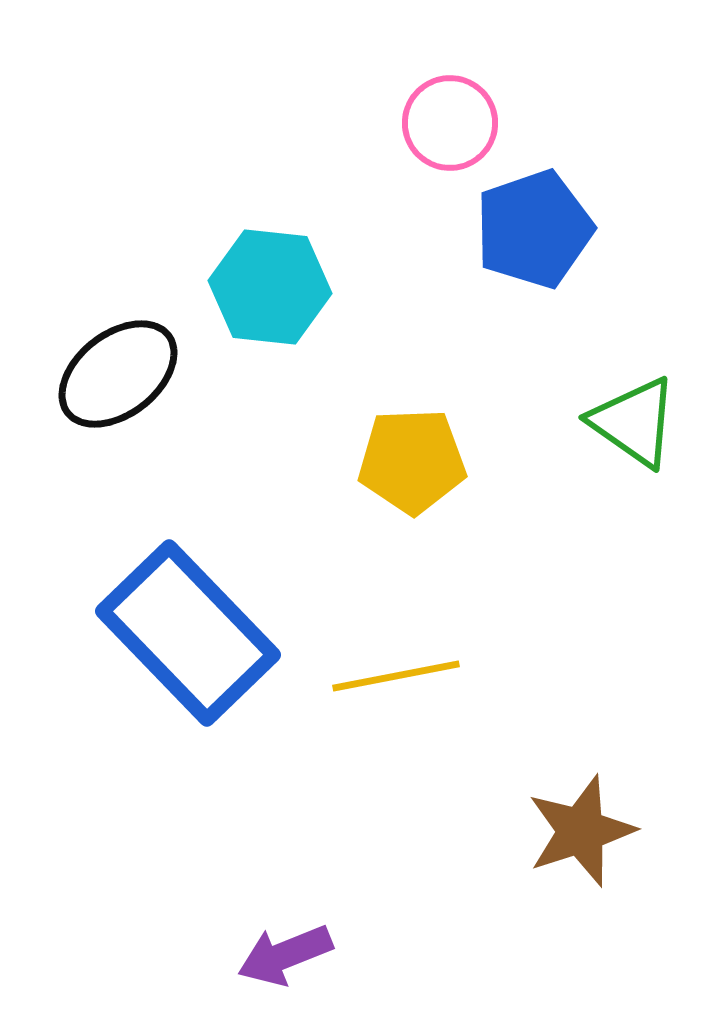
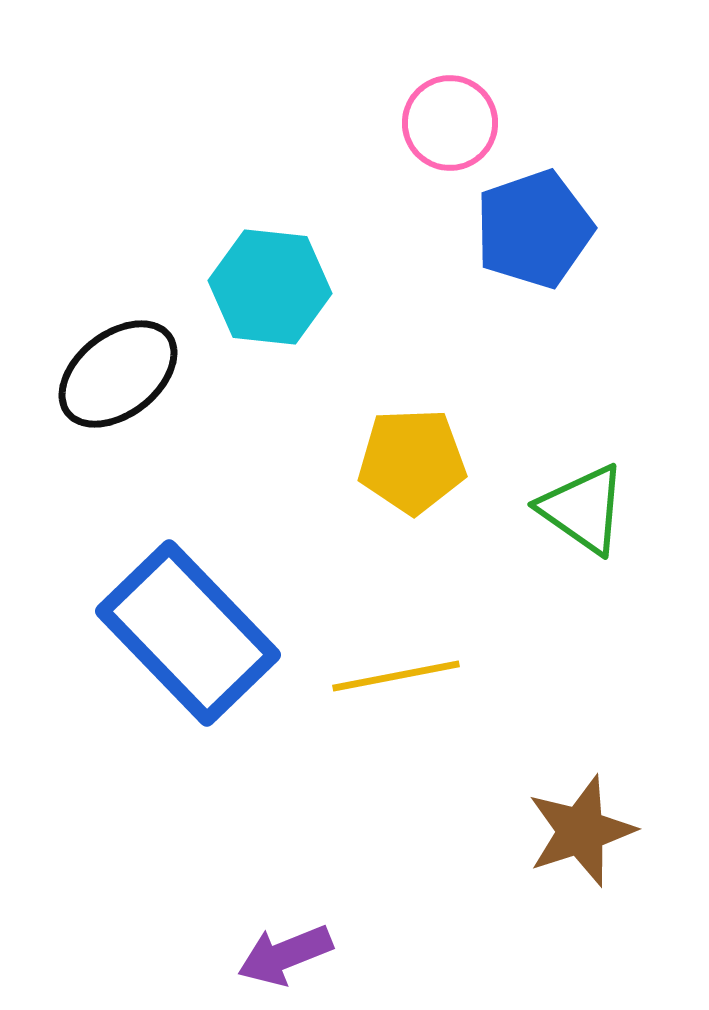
green triangle: moved 51 px left, 87 px down
